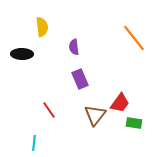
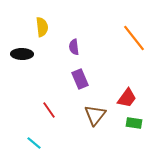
red trapezoid: moved 7 px right, 5 px up
cyan line: rotated 56 degrees counterclockwise
